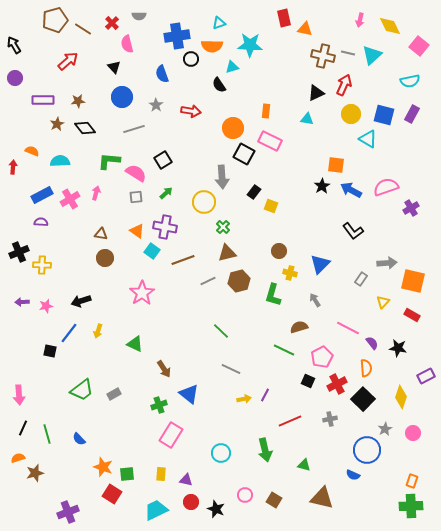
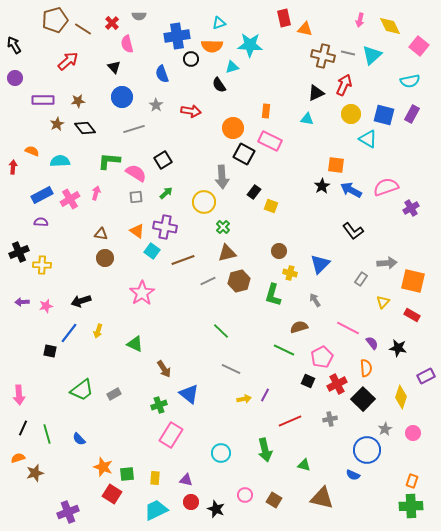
yellow rectangle at (161, 474): moved 6 px left, 4 px down
